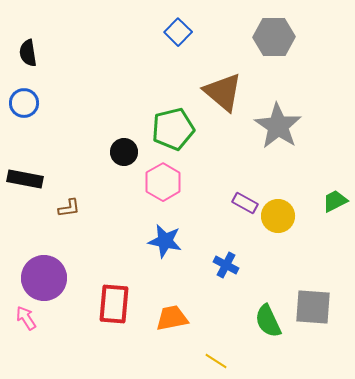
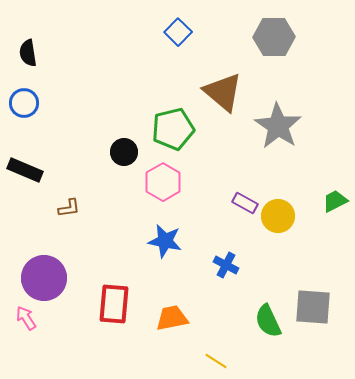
black rectangle: moved 9 px up; rotated 12 degrees clockwise
